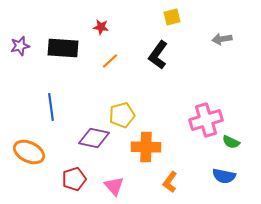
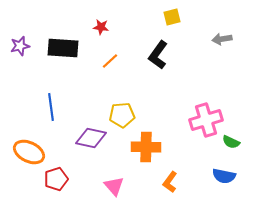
yellow pentagon: rotated 10 degrees clockwise
purple diamond: moved 3 px left
red pentagon: moved 18 px left
